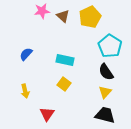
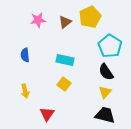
pink star: moved 4 px left, 9 px down
brown triangle: moved 2 px right, 6 px down; rotated 40 degrees clockwise
blue semicircle: moved 1 px left, 1 px down; rotated 48 degrees counterclockwise
